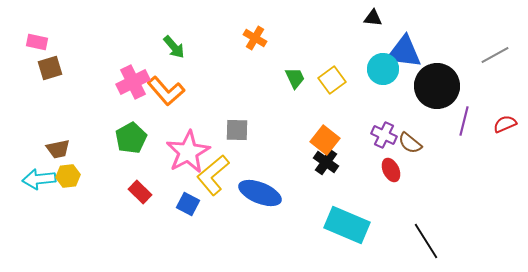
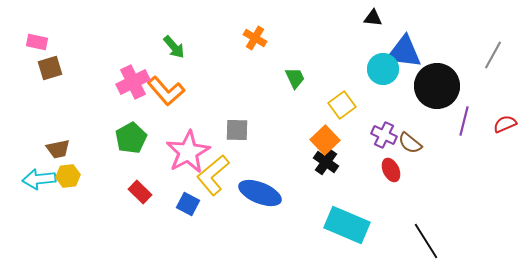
gray line: moved 2 px left; rotated 32 degrees counterclockwise
yellow square: moved 10 px right, 25 px down
orange square: rotated 8 degrees clockwise
